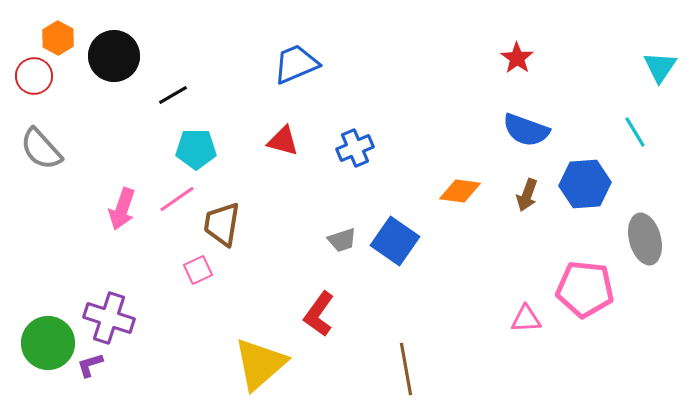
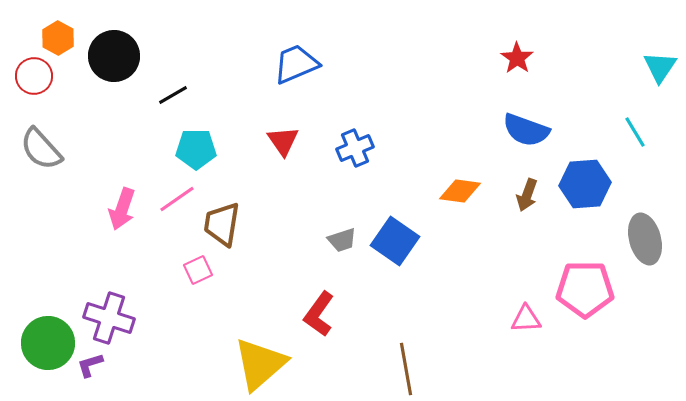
red triangle: rotated 40 degrees clockwise
pink pentagon: rotated 6 degrees counterclockwise
